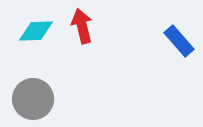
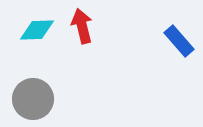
cyan diamond: moved 1 px right, 1 px up
